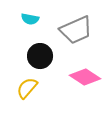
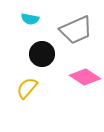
black circle: moved 2 px right, 2 px up
